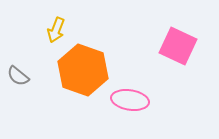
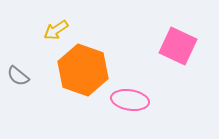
yellow arrow: rotated 35 degrees clockwise
